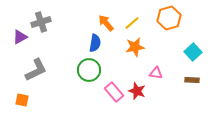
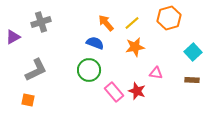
purple triangle: moved 7 px left
blue semicircle: rotated 78 degrees counterclockwise
orange square: moved 6 px right
